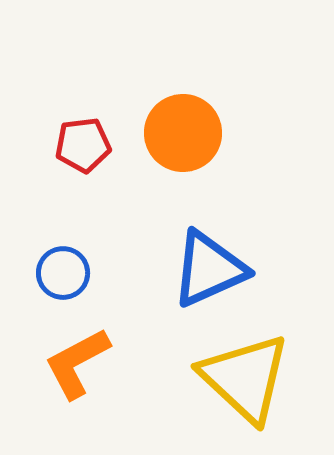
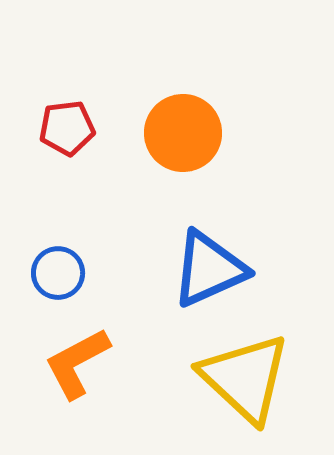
red pentagon: moved 16 px left, 17 px up
blue circle: moved 5 px left
